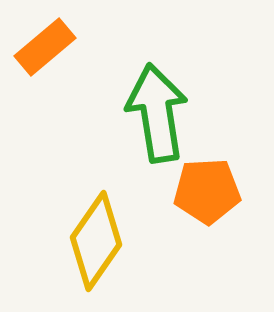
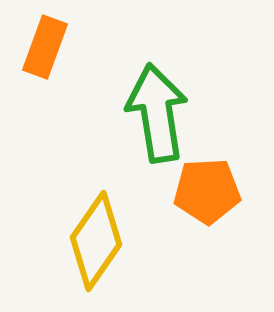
orange rectangle: rotated 30 degrees counterclockwise
